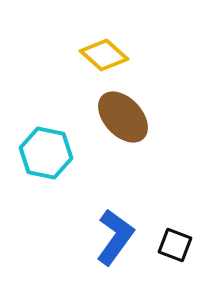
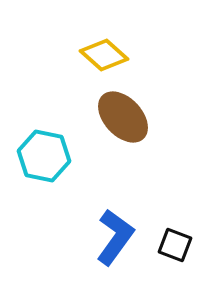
cyan hexagon: moved 2 px left, 3 px down
